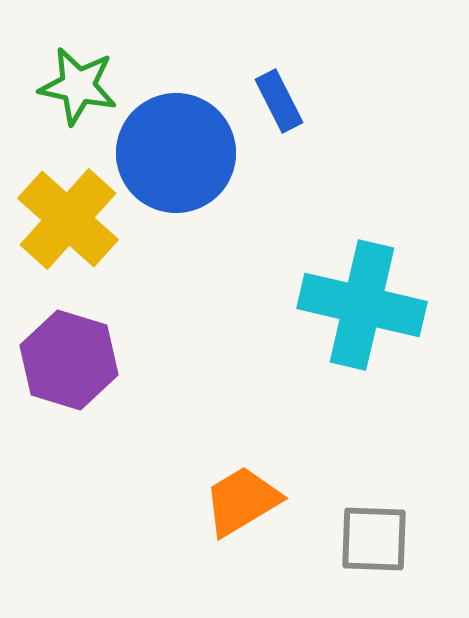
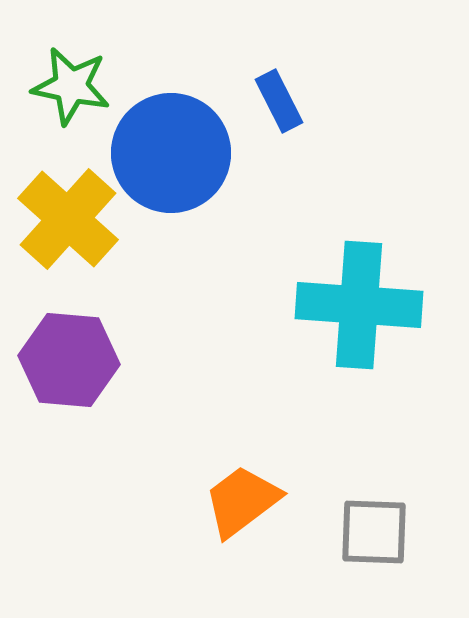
green star: moved 7 px left
blue circle: moved 5 px left
cyan cross: moved 3 px left; rotated 9 degrees counterclockwise
purple hexagon: rotated 12 degrees counterclockwise
orange trapezoid: rotated 6 degrees counterclockwise
gray square: moved 7 px up
